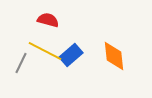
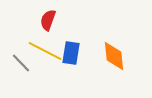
red semicircle: rotated 85 degrees counterclockwise
blue rectangle: moved 2 px up; rotated 40 degrees counterclockwise
gray line: rotated 70 degrees counterclockwise
